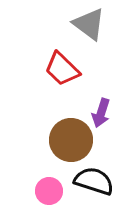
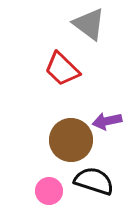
purple arrow: moved 6 px right, 8 px down; rotated 60 degrees clockwise
